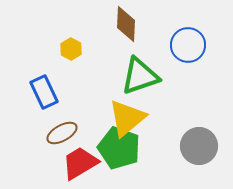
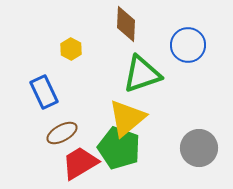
green triangle: moved 2 px right, 2 px up
gray circle: moved 2 px down
